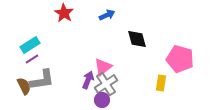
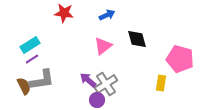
red star: rotated 24 degrees counterclockwise
pink triangle: moved 21 px up
purple arrow: rotated 72 degrees counterclockwise
purple circle: moved 5 px left
